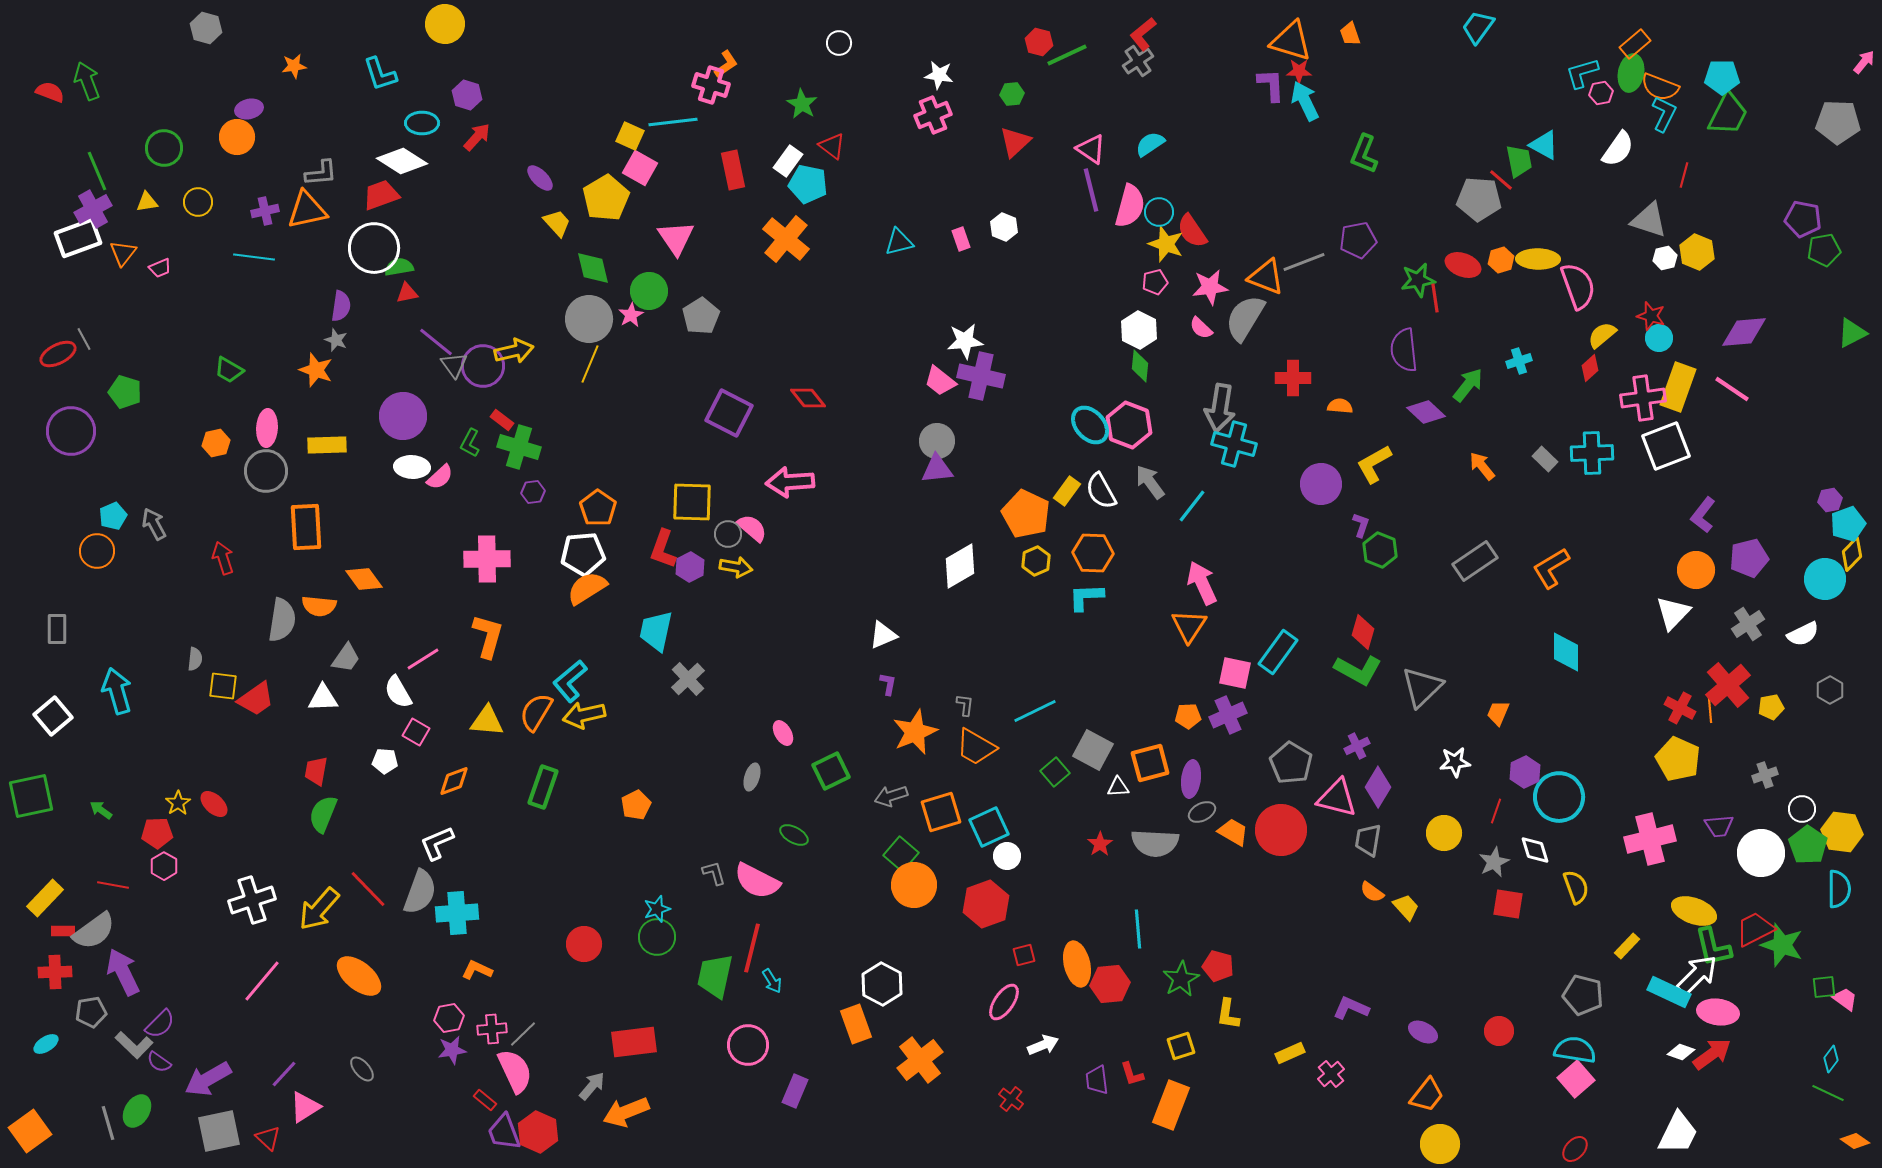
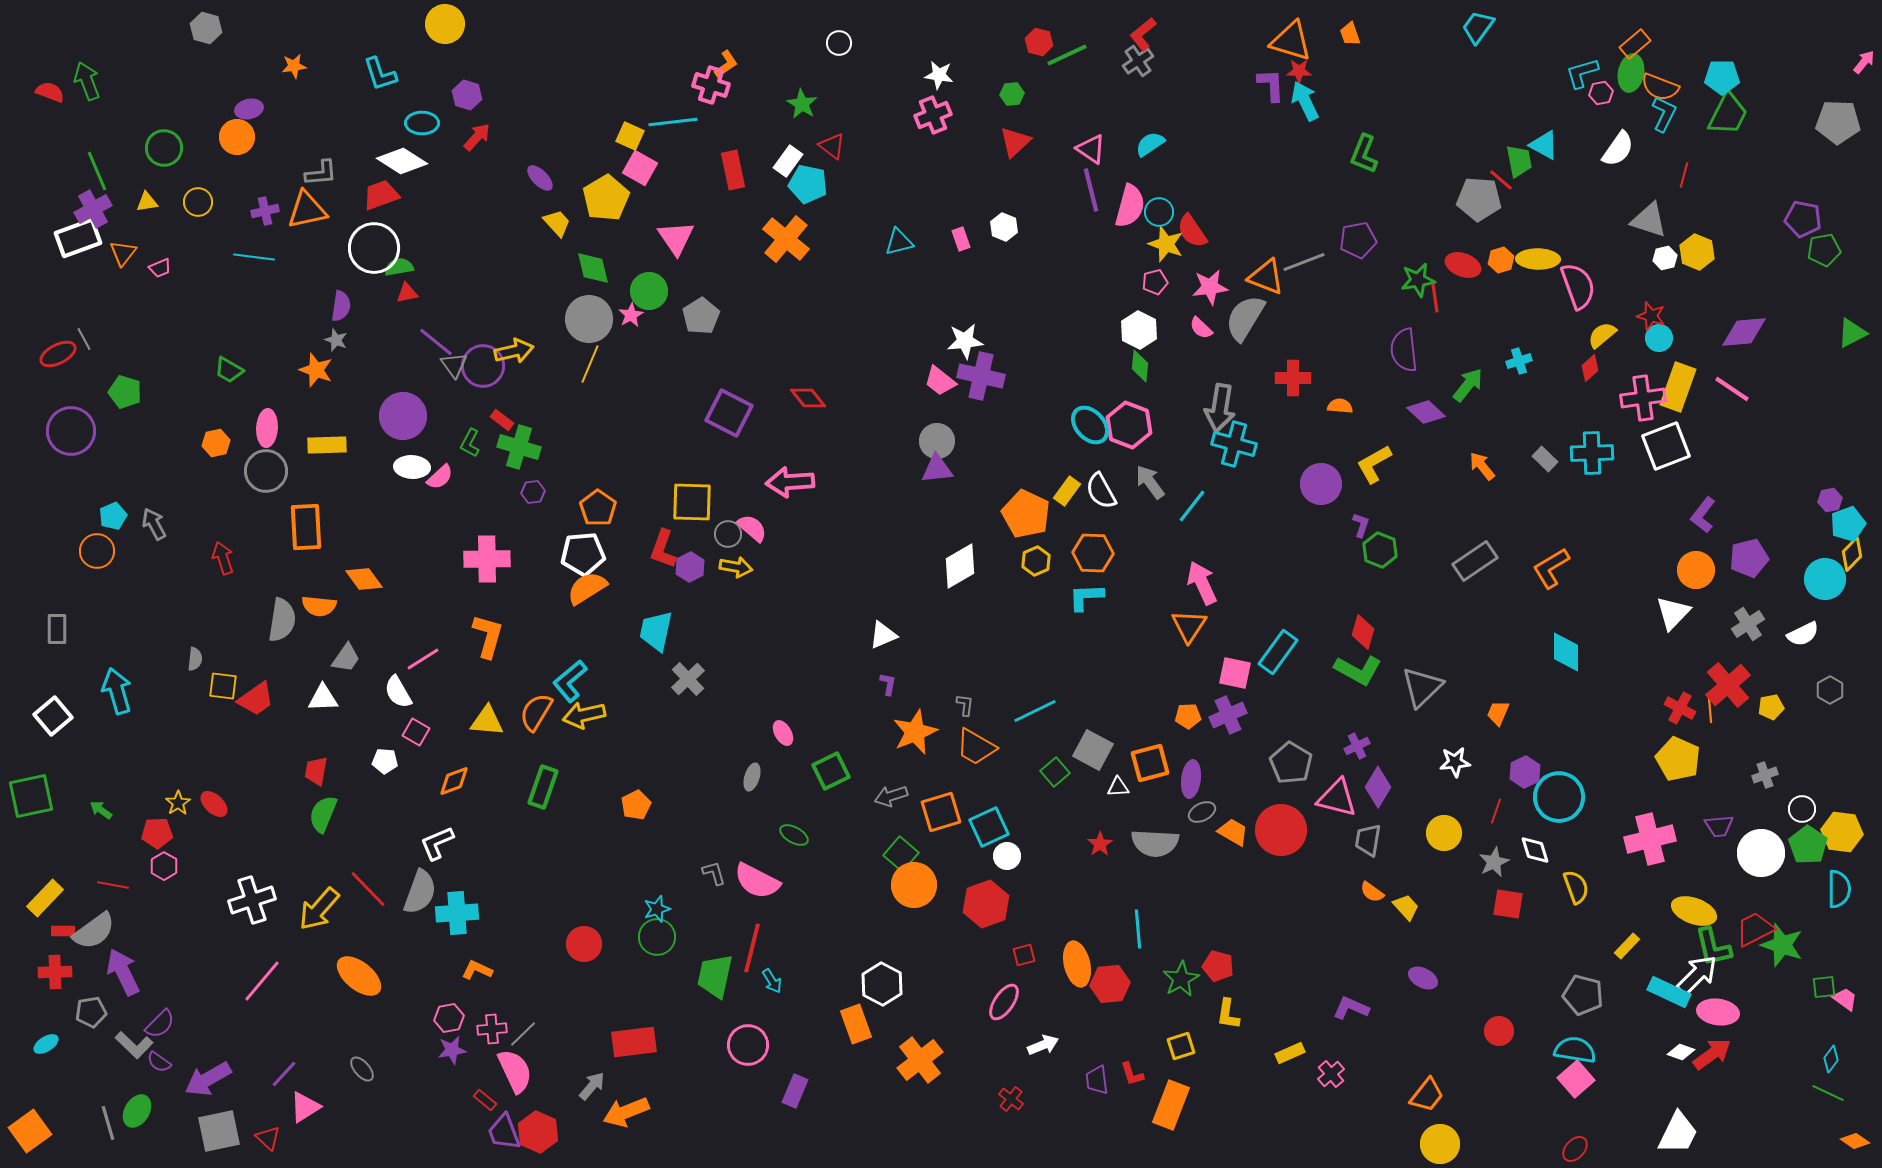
purple ellipse at (1423, 1032): moved 54 px up
